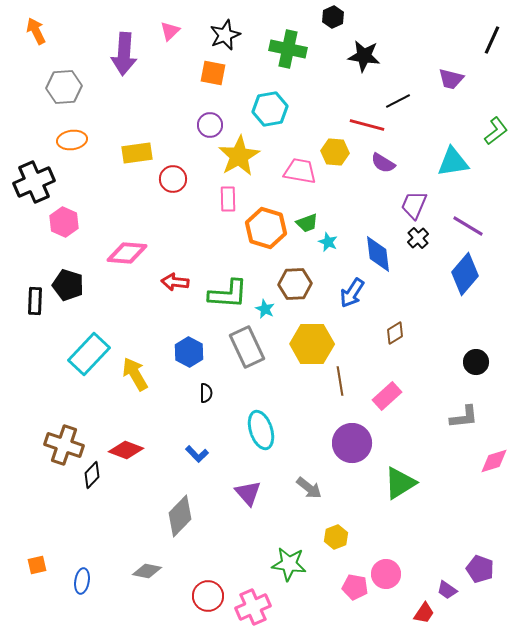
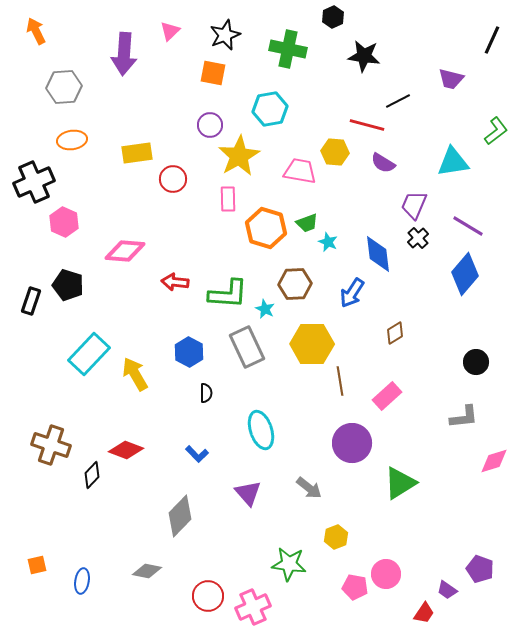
pink diamond at (127, 253): moved 2 px left, 2 px up
black rectangle at (35, 301): moved 4 px left; rotated 16 degrees clockwise
brown cross at (64, 445): moved 13 px left
